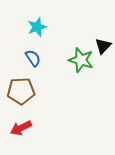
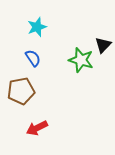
black triangle: moved 1 px up
brown pentagon: rotated 8 degrees counterclockwise
red arrow: moved 16 px right
